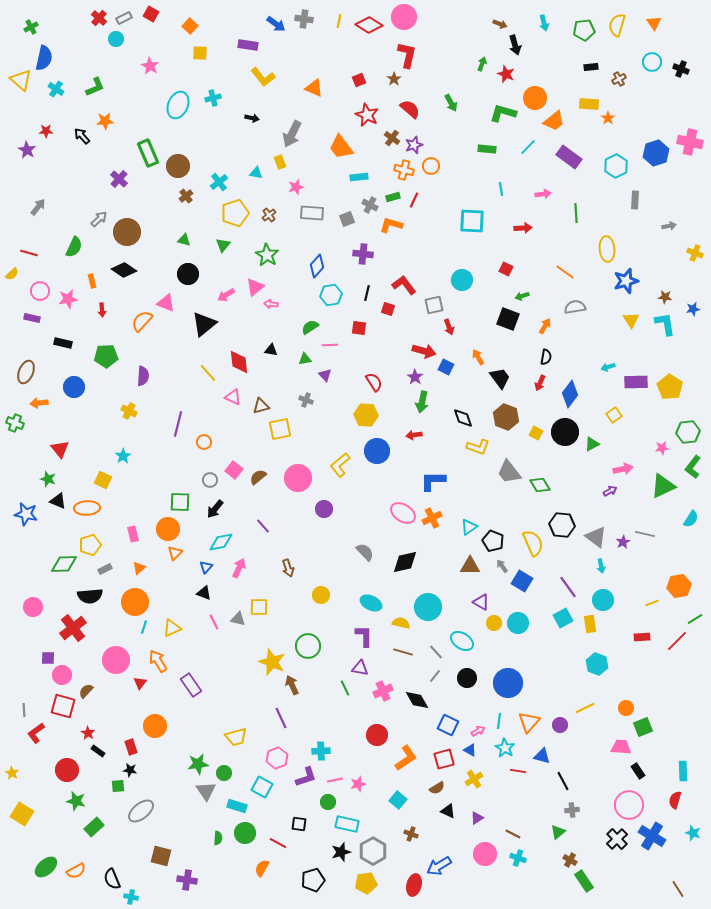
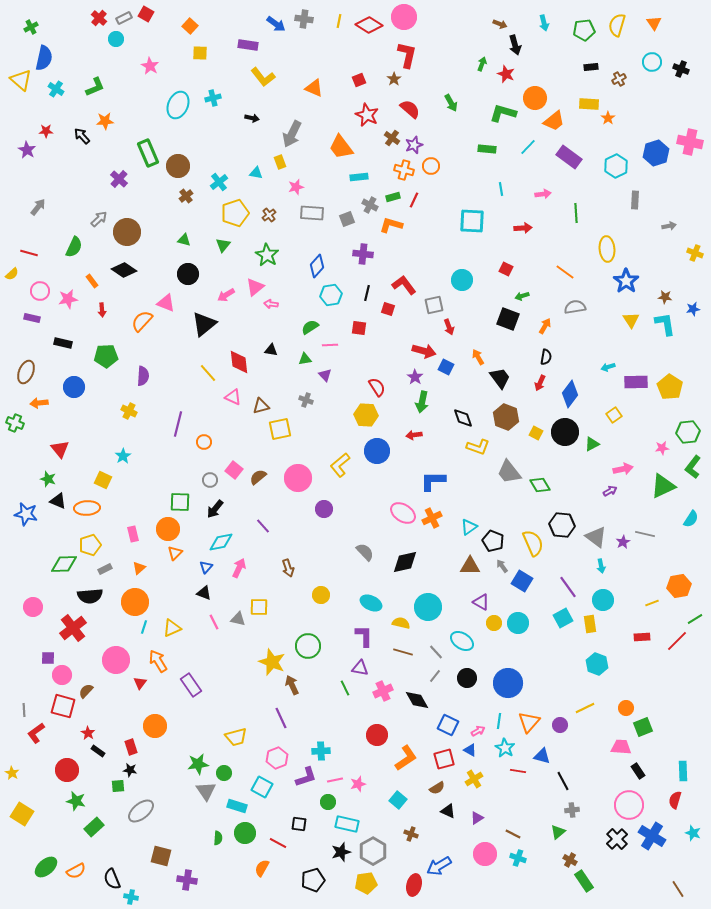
red square at (151, 14): moved 5 px left
orange rectangle at (92, 281): rotated 24 degrees counterclockwise
blue star at (626, 281): rotated 20 degrees counterclockwise
red semicircle at (374, 382): moved 3 px right, 5 px down
